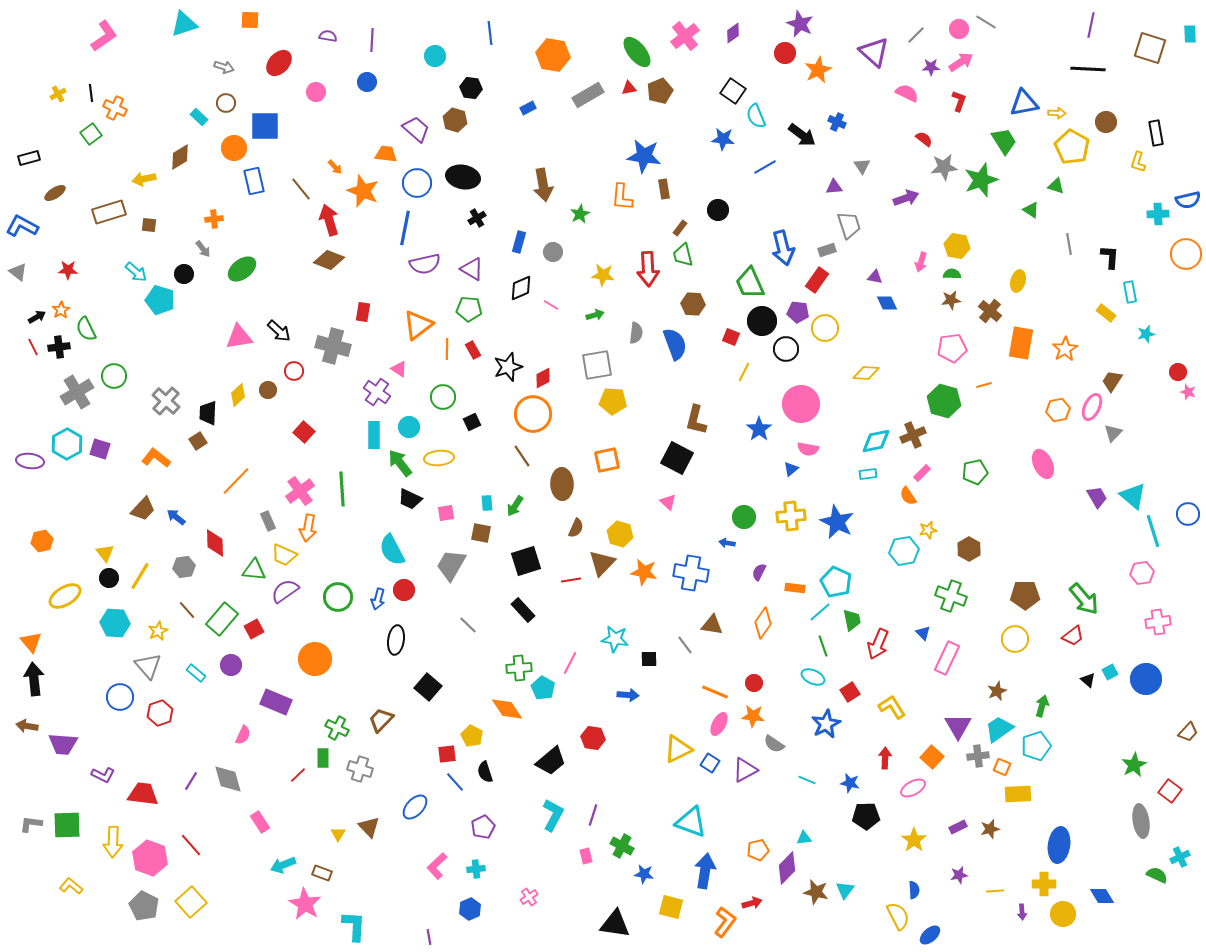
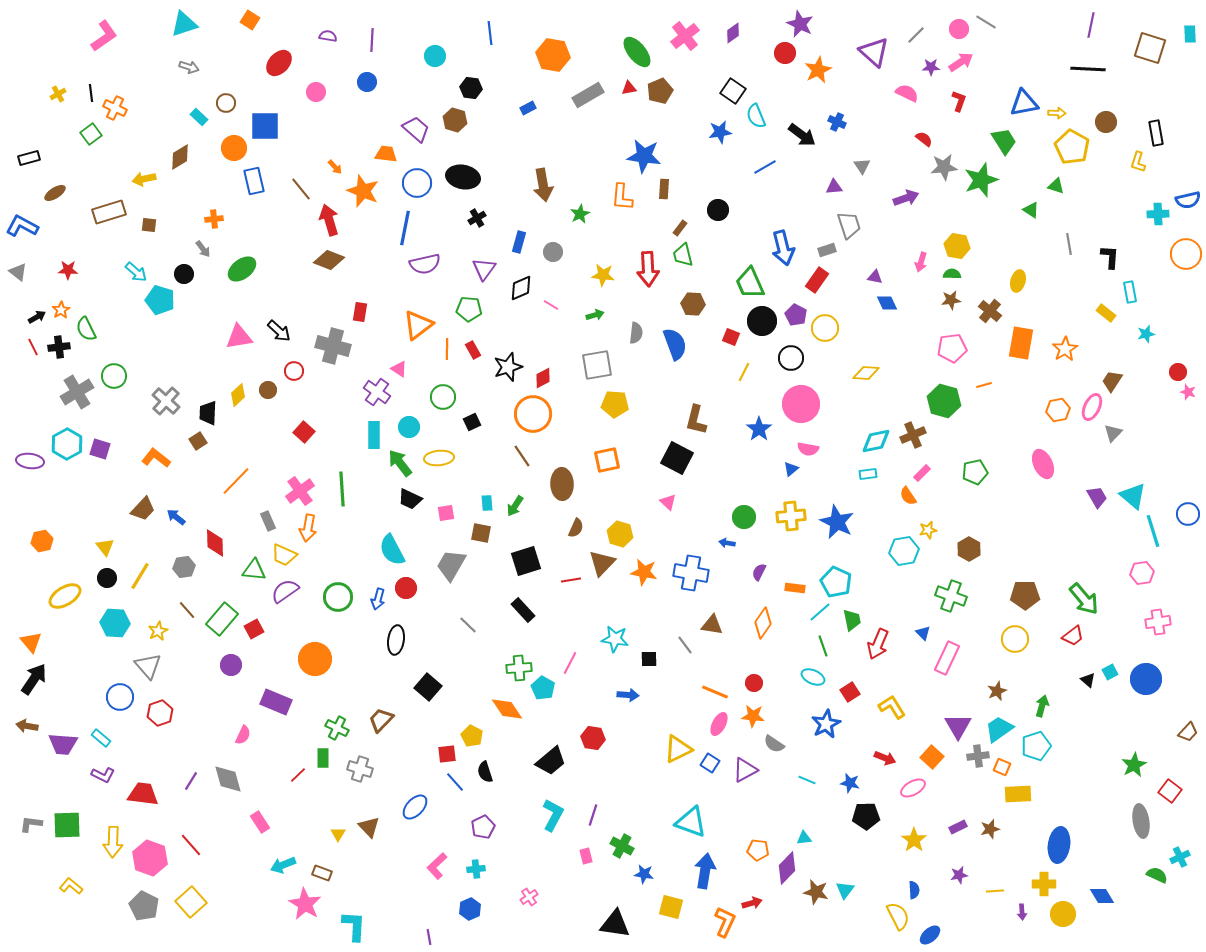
orange square at (250, 20): rotated 30 degrees clockwise
gray arrow at (224, 67): moved 35 px left
blue star at (723, 139): moved 3 px left, 7 px up; rotated 15 degrees counterclockwise
brown rectangle at (664, 189): rotated 12 degrees clockwise
purple triangle at (472, 269): moved 12 px right; rotated 35 degrees clockwise
red rectangle at (363, 312): moved 3 px left
purple pentagon at (798, 312): moved 2 px left, 3 px down; rotated 20 degrees clockwise
black circle at (786, 349): moved 5 px right, 9 px down
yellow pentagon at (613, 401): moved 2 px right, 3 px down
yellow triangle at (105, 553): moved 6 px up
black circle at (109, 578): moved 2 px left
red circle at (404, 590): moved 2 px right, 2 px up
cyan rectangle at (196, 673): moved 95 px left, 65 px down
black arrow at (34, 679): rotated 40 degrees clockwise
red arrow at (885, 758): rotated 110 degrees clockwise
orange pentagon at (758, 850): rotated 20 degrees clockwise
orange L-shape at (725, 922): rotated 12 degrees counterclockwise
